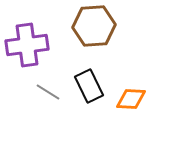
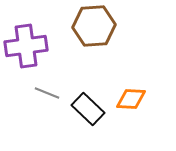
purple cross: moved 1 px left, 1 px down
black rectangle: moved 1 px left, 23 px down; rotated 20 degrees counterclockwise
gray line: moved 1 px left, 1 px down; rotated 10 degrees counterclockwise
